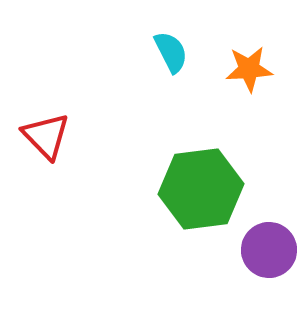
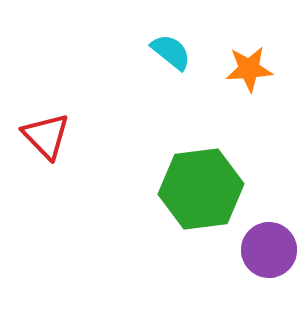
cyan semicircle: rotated 24 degrees counterclockwise
